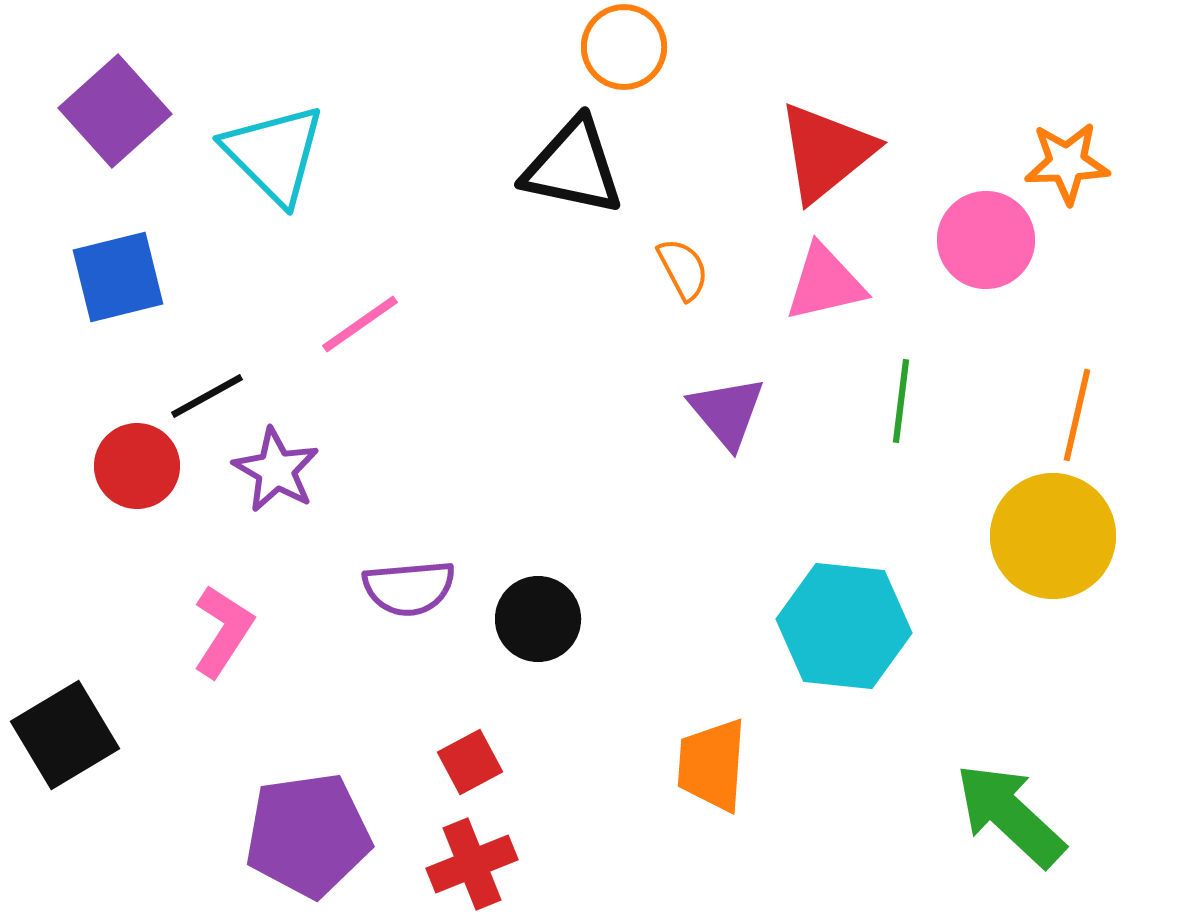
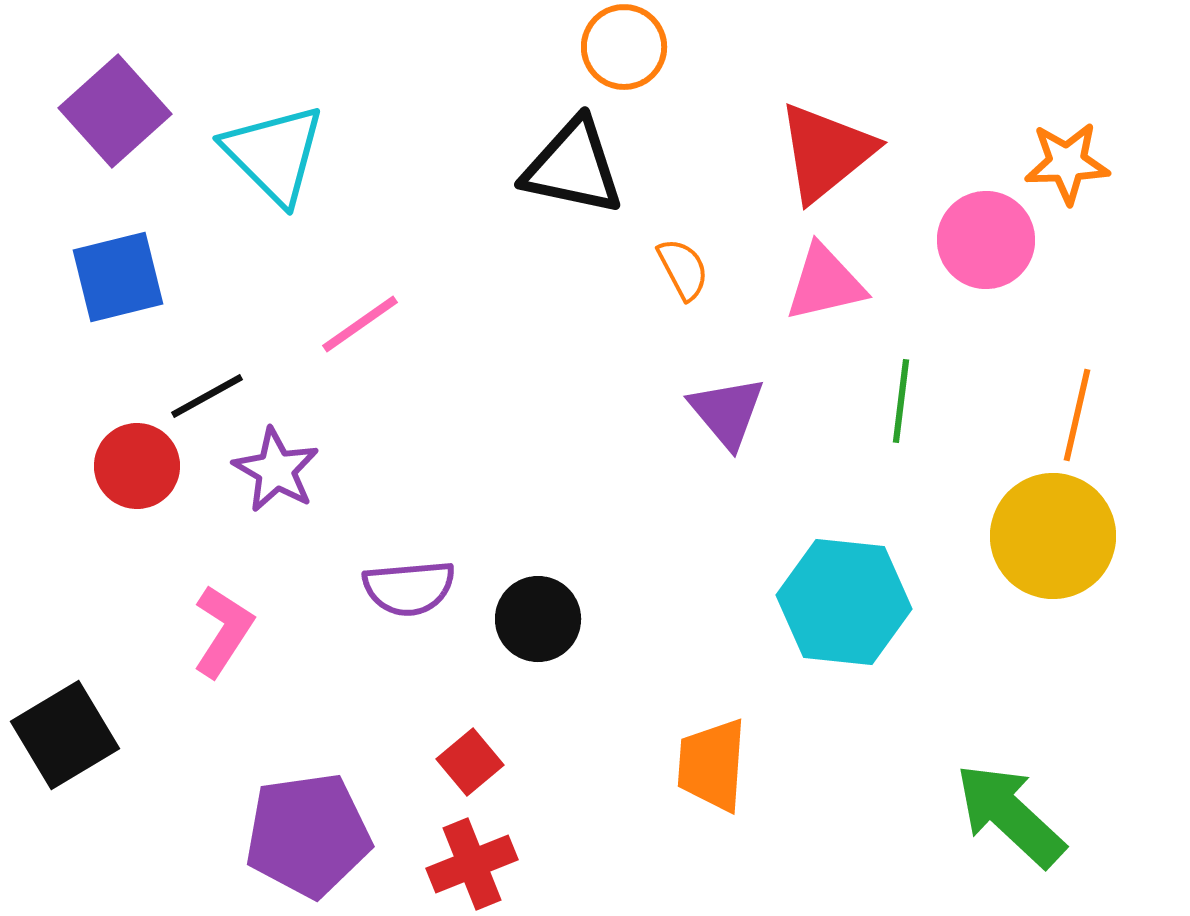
cyan hexagon: moved 24 px up
red square: rotated 12 degrees counterclockwise
